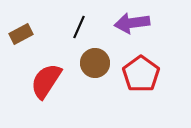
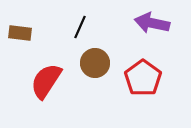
purple arrow: moved 20 px right; rotated 20 degrees clockwise
black line: moved 1 px right
brown rectangle: moved 1 px left, 1 px up; rotated 35 degrees clockwise
red pentagon: moved 2 px right, 4 px down
